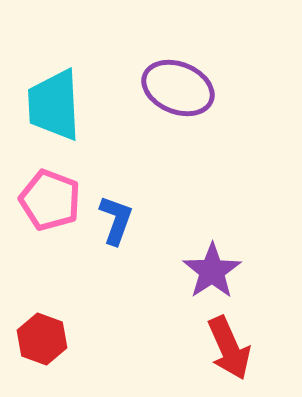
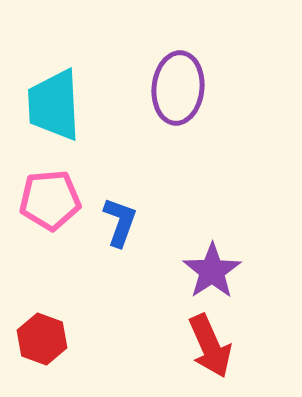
purple ellipse: rotated 74 degrees clockwise
pink pentagon: rotated 26 degrees counterclockwise
blue L-shape: moved 4 px right, 2 px down
red arrow: moved 19 px left, 2 px up
